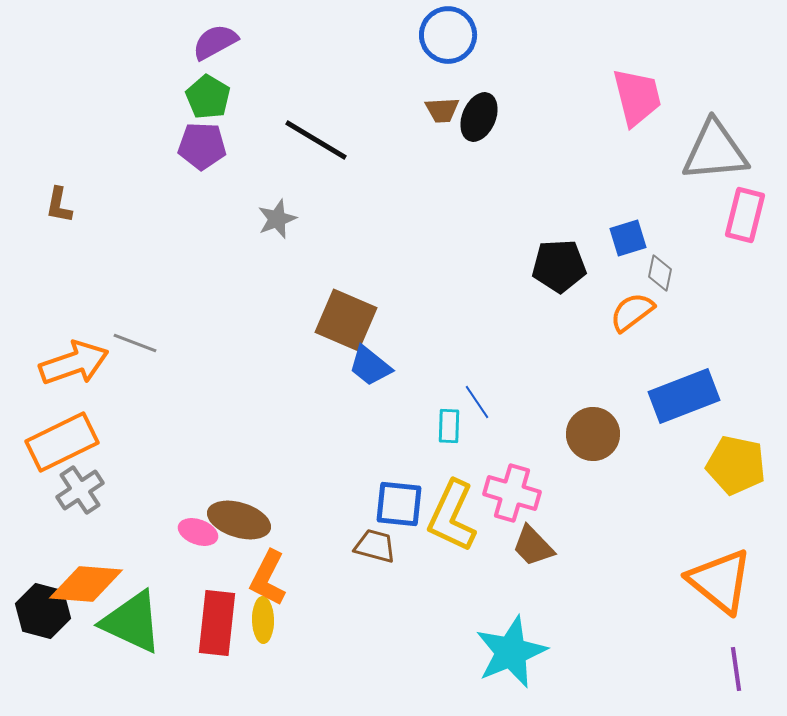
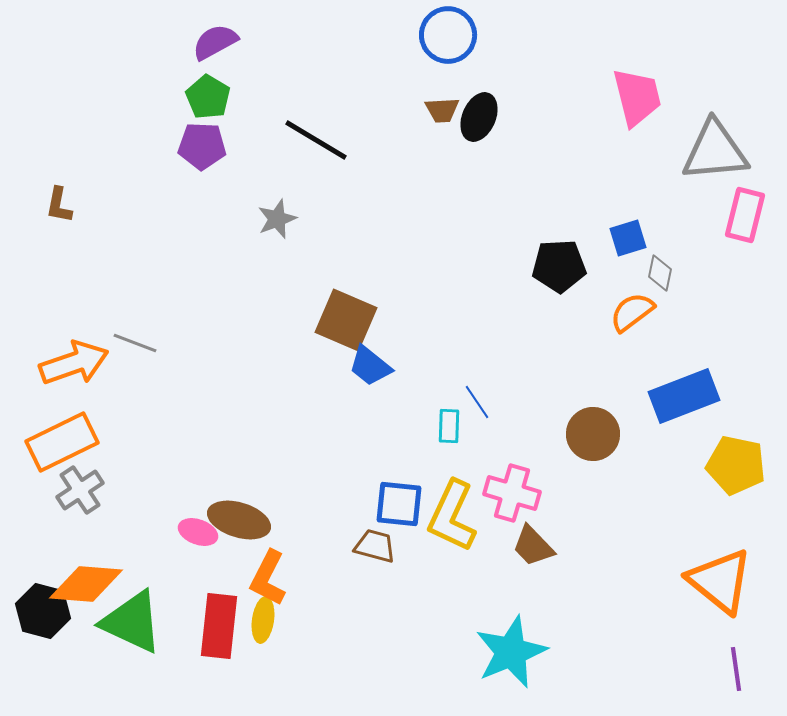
yellow ellipse at (263, 620): rotated 9 degrees clockwise
red rectangle at (217, 623): moved 2 px right, 3 px down
